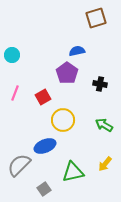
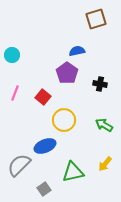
brown square: moved 1 px down
red square: rotated 21 degrees counterclockwise
yellow circle: moved 1 px right
